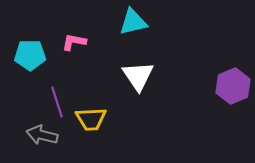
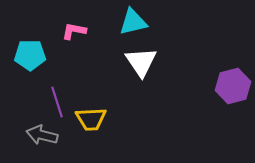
pink L-shape: moved 11 px up
white triangle: moved 3 px right, 14 px up
purple hexagon: rotated 8 degrees clockwise
